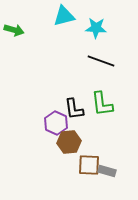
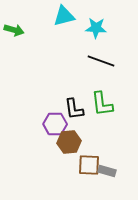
purple hexagon: moved 1 px left, 1 px down; rotated 25 degrees counterclockwise
